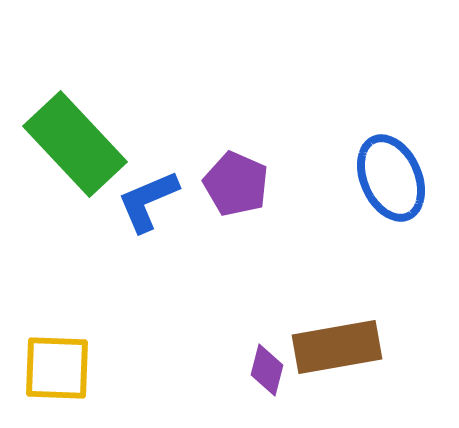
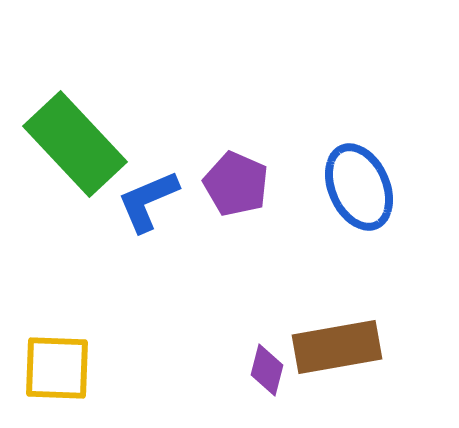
blue ellipse: moved 32 px left, 9 px down
